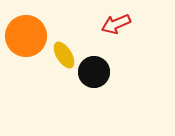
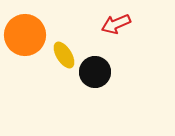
orange circle: moved 1 px left, 1 px up
black circle: moved 1 px right
